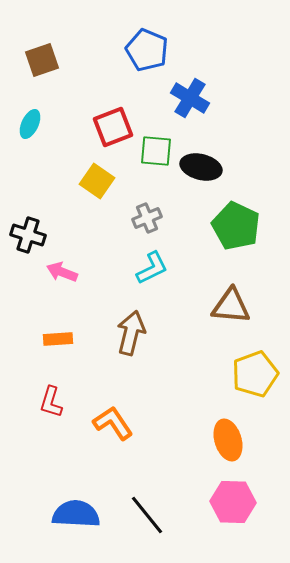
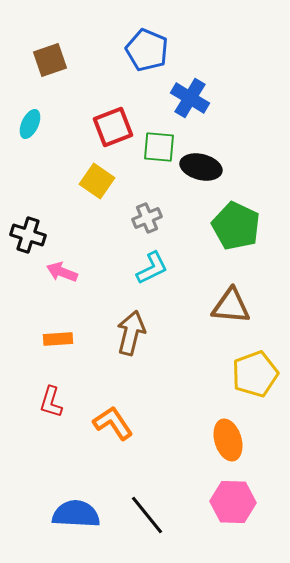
brown square: moved 8 px right
green square: moved 3 px right, 4 px up
